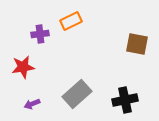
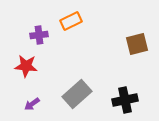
purple cross: moved 1 px left, 1 px down
brown square: rotated 25 degrees counterclockwise
red star: moved 3 px right, 1 px up; rotated 15 degrees clockwise
purple arrow: rotated 14 degrees counterclockwise
